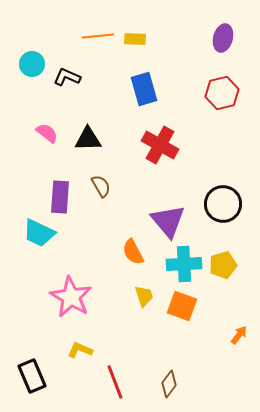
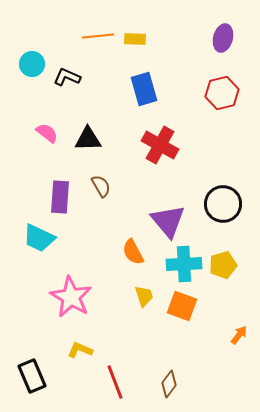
cyan trapezoid: moved 5 px down
